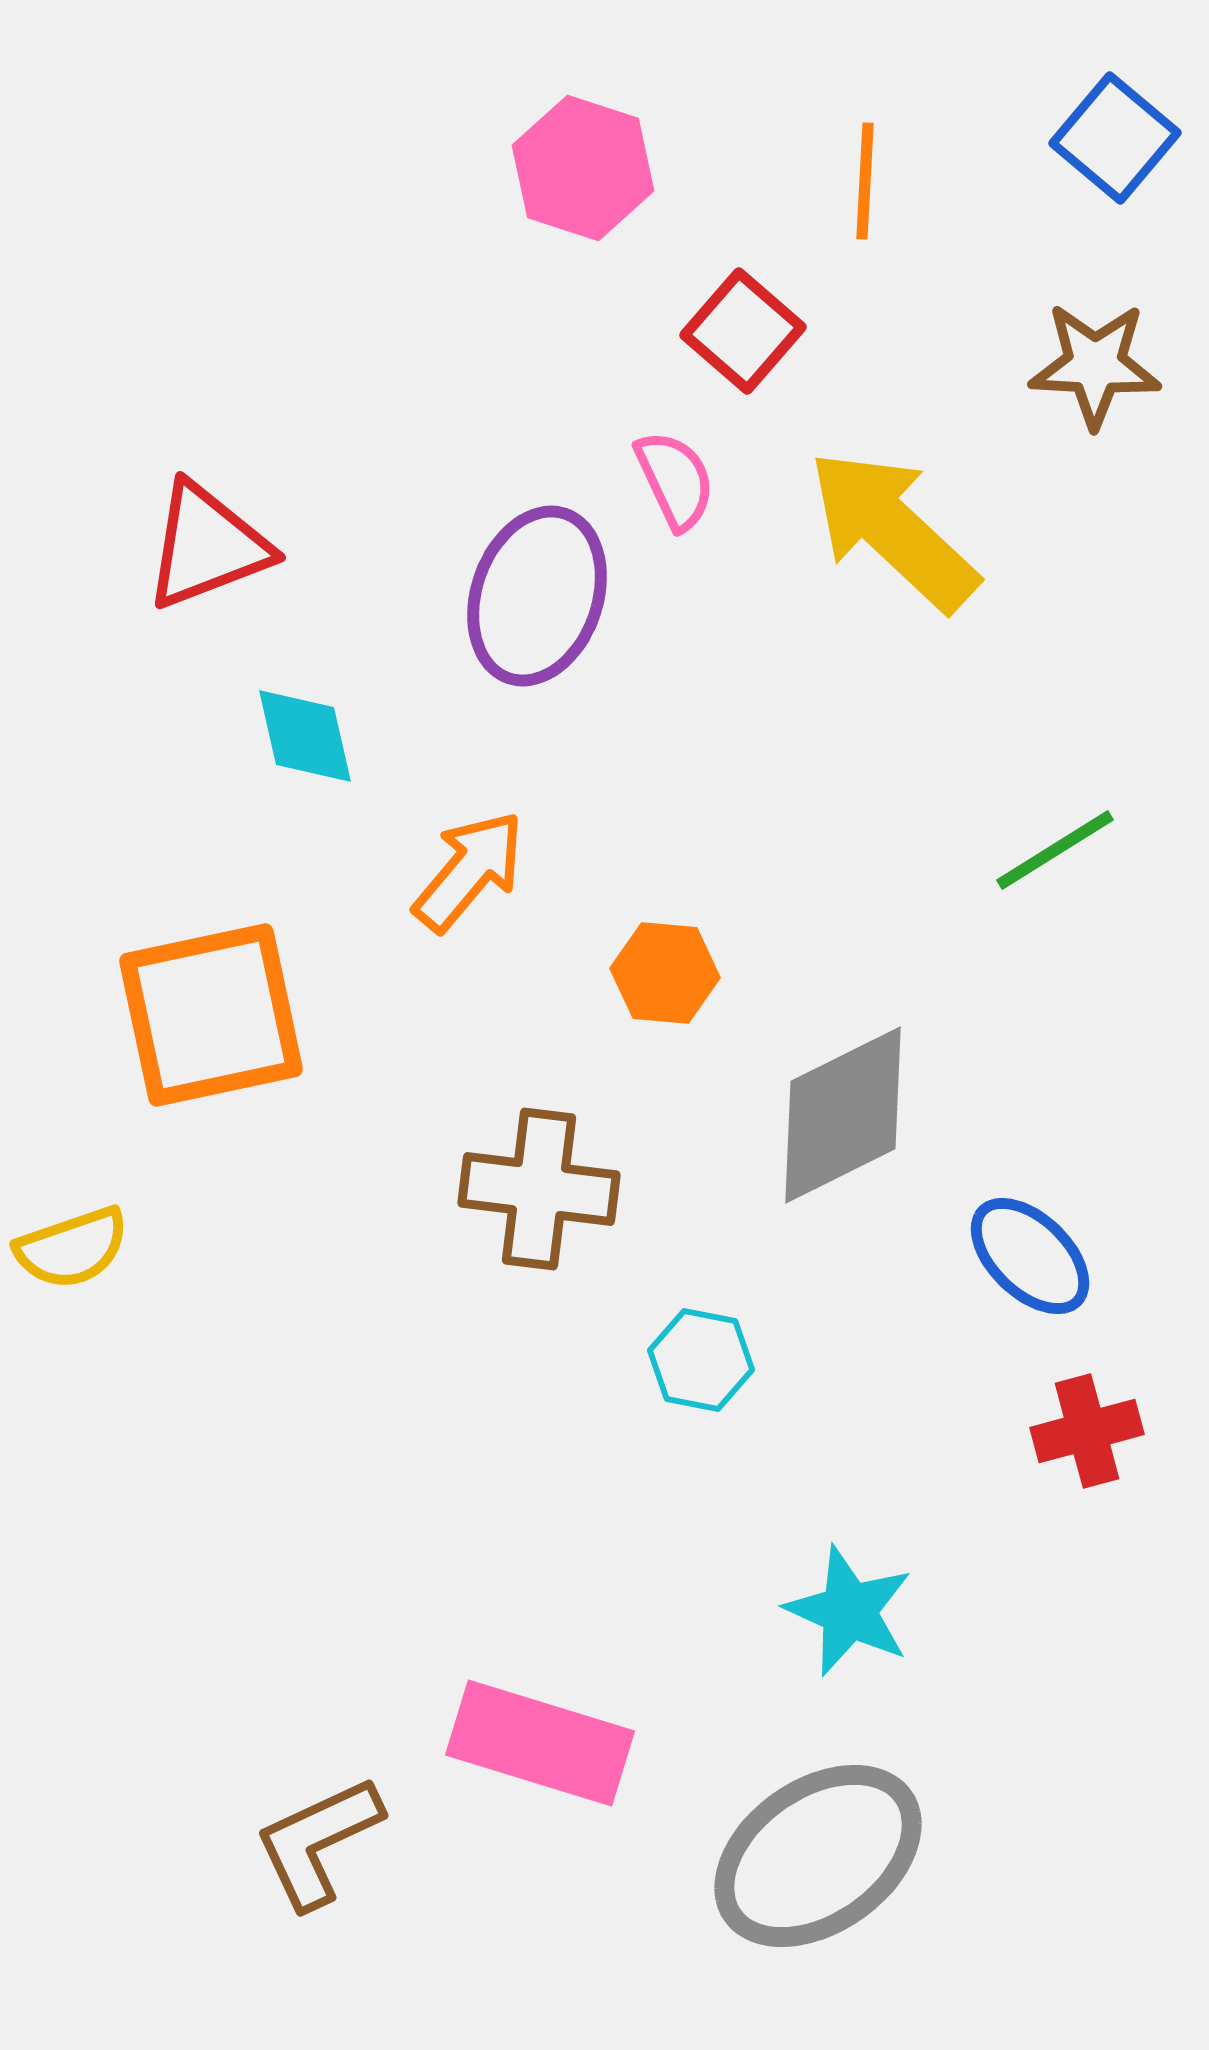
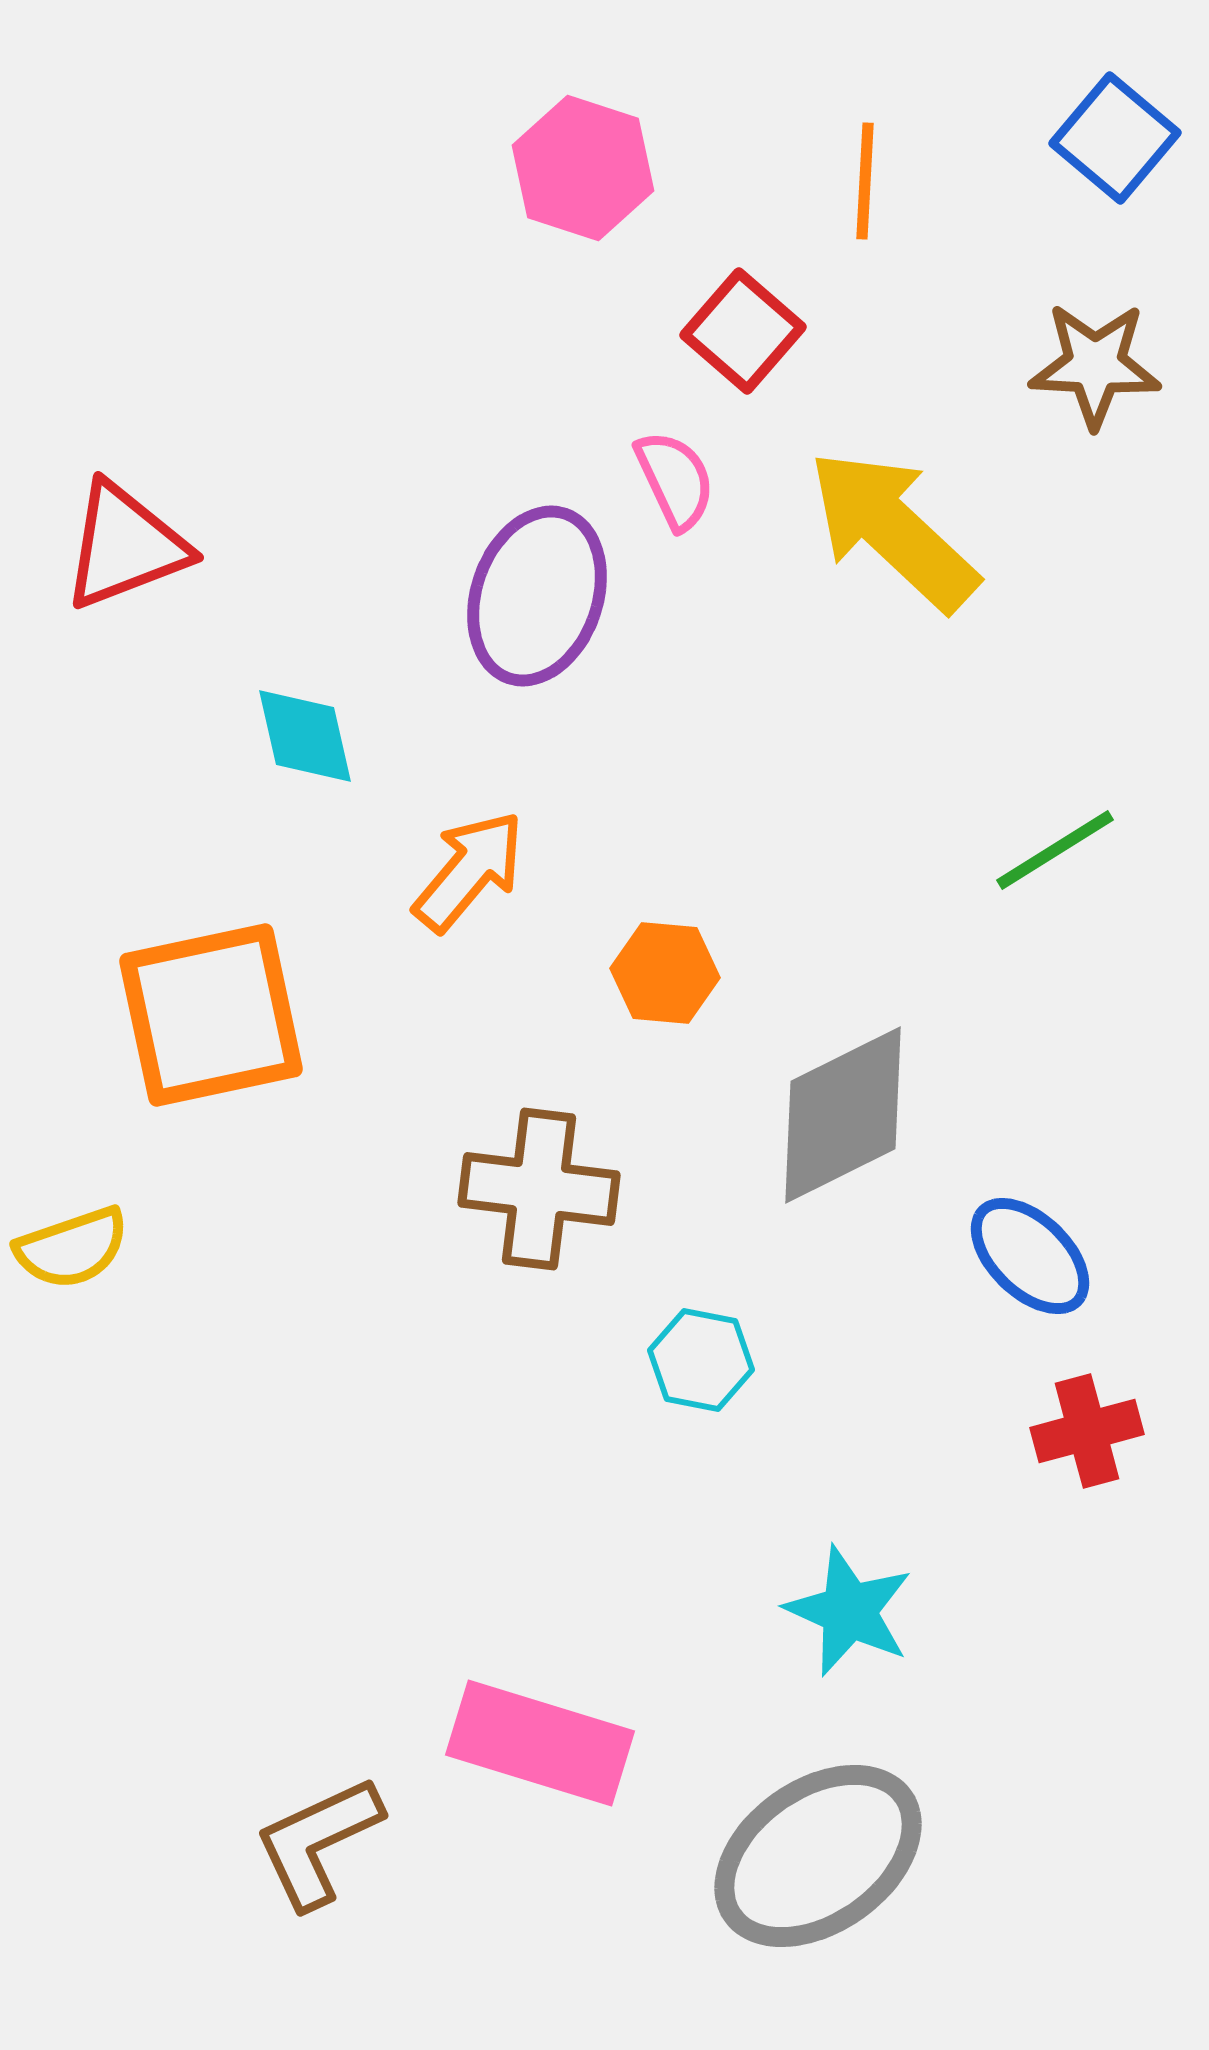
red triangle: moved 82 px left
